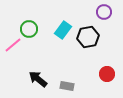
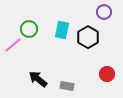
cyan rectangle: moved 1 px left; rotated 24 degrees counterclockwise
black hexagon: rotated 20 degrees counterclockwise
